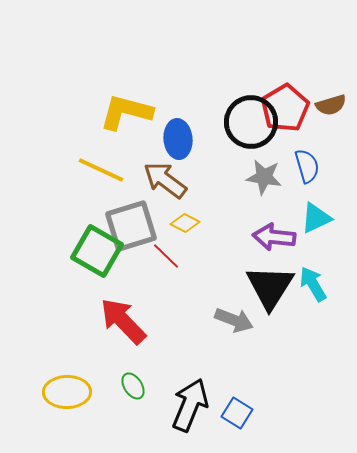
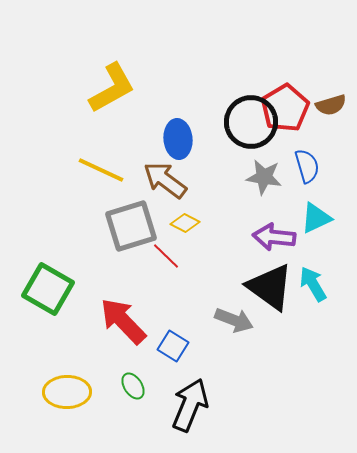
yellow L-shape: moved 14 px left, 24 px up; rotated 136 degrees clockwise
green square: moved 49 px left, 38 px down
black triangle: rotated 26 degrees counterclockwise
blue square: moved 64 px left, 67 px up
